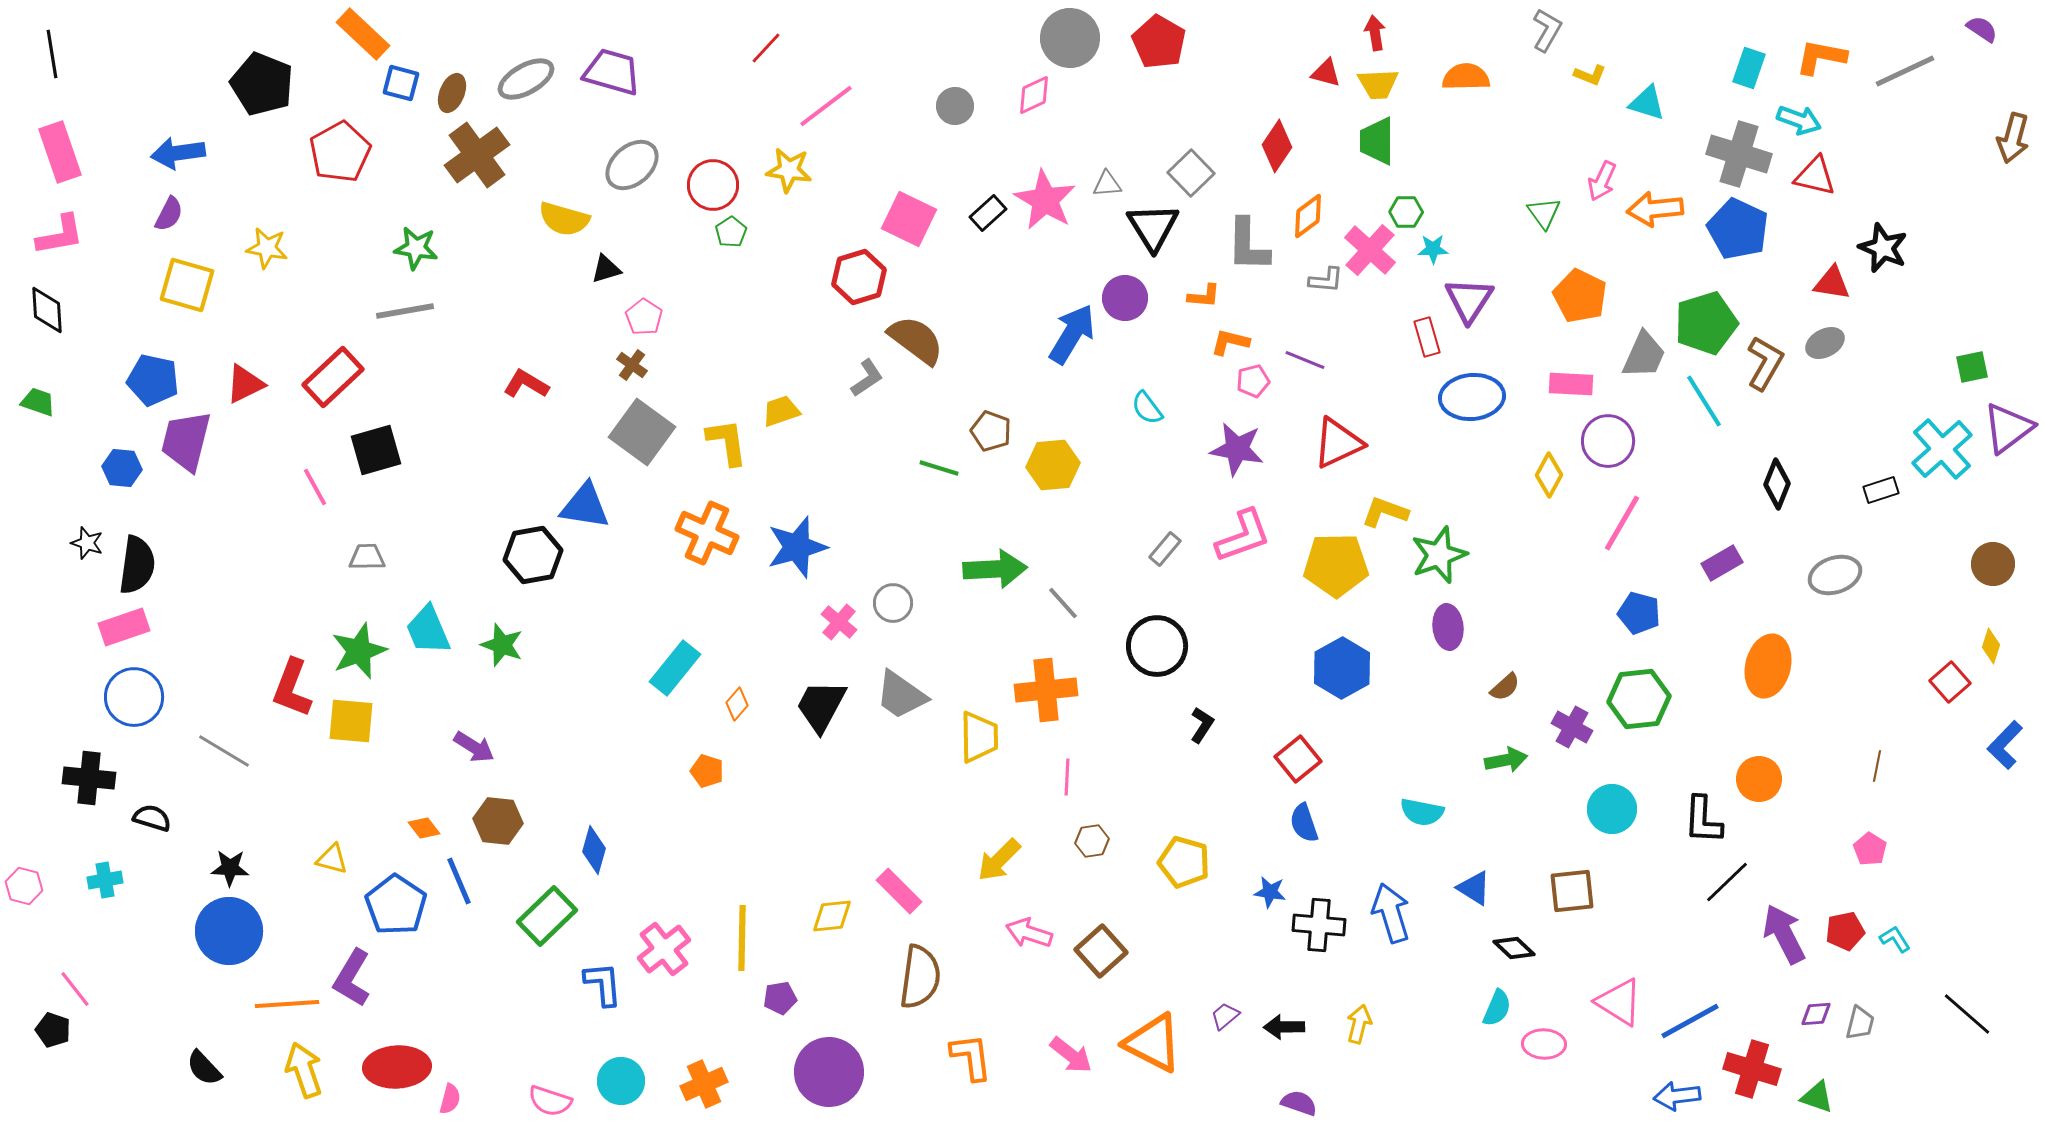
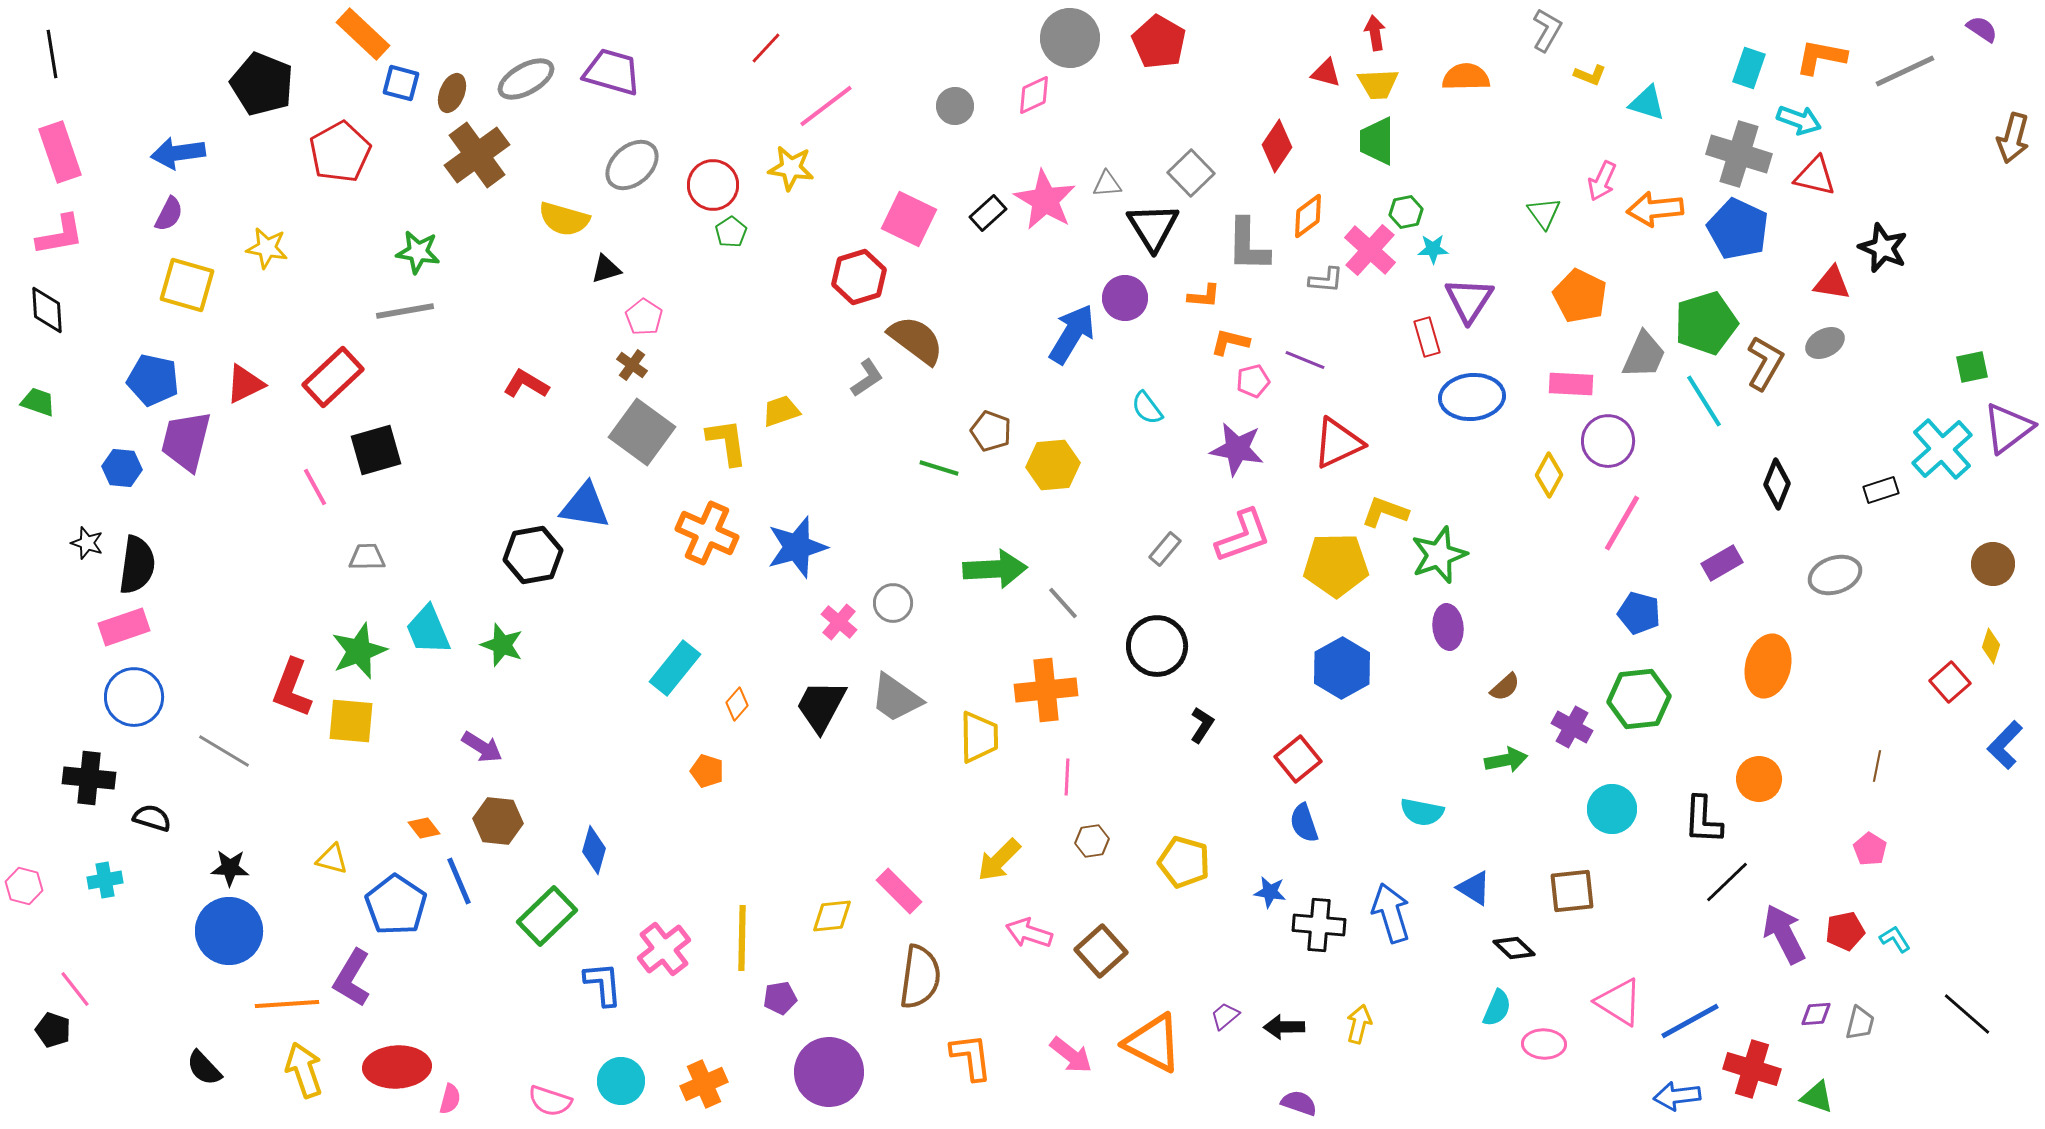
yellow star at (789, 170): moved 2 px right, 2 px up
green hexagon at (1406, 212): rotated 12 degrees counterclockwise
green star at (416, 248): moved 2 px right, 4 px down
gray trapezoid at (901, 695): moved 5 px left, 3 px down
purple arrow at (474, 747): moved 8 px right
